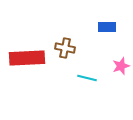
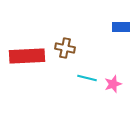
blue rectangle: moved 14 px right
red rectangle: moved 2 px up
pink star: moved 8 px left, 18 px down
